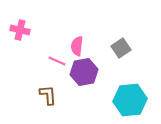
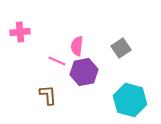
pink cross: moved 2 px down; rotated 18 degrees counterclockwise
cyan hexagon: rotated 20 degrees clockwise
